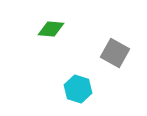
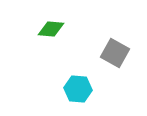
cyan hexagon: rotated 12 degrees counterclockwise
